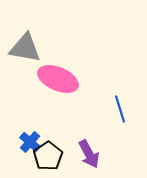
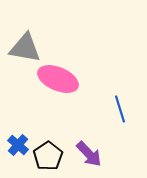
blue cross: moved 12 px left, 3 px down
purple arrow: rotated 16 degrees counterclockwise
